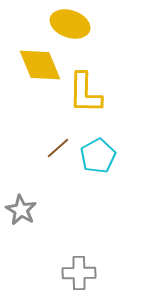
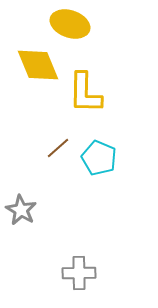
yellow diamond: moved 2 px left
cyan pentagon: moved 1 px right, 2 px down; rotated 20 degrees counterclockwise
